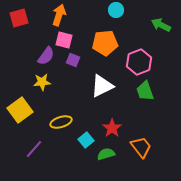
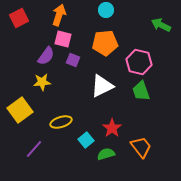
cyan circle: moved 10 px left
red square: rotated 12 degrees counterclockwise
pink square: moved 1 px left, 1 px up
pink hexagon: rotated 25 degrees counterclockwise
green trapezoid: moved 4 px left
